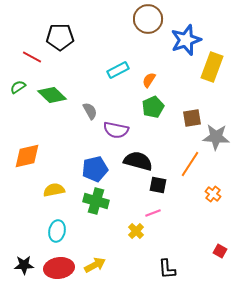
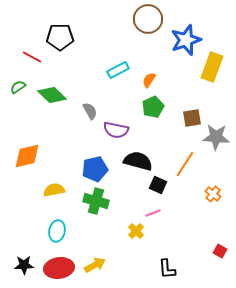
orange line: moved 5 px left
black square: rotated 12 degrees clockwise
